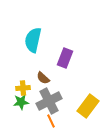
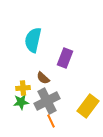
gray cross: moved 2 px left
